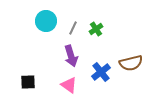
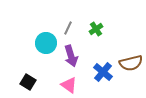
cyan circle: moved 22 px down
gray line: moved 5 px left
blue cross: moved 2 px right; rotated 12 degrees counterclockwise
black square: rotated 35 degrees clockwise
